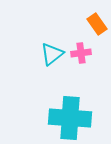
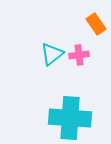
orange rectangle: moved 1 px left
pink cross: moved 2 px left, 2 px down
